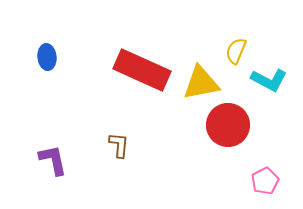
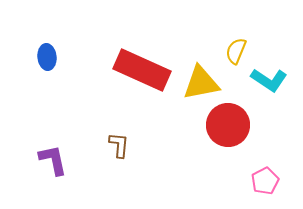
cyan L-shape: rotated 6 degrees clockwise
